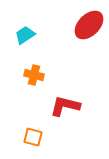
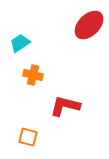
cyan trapezoid: moved 5 px left, 8 px down
orange cross: moved 1 px left
orange square: moved 5 px left
